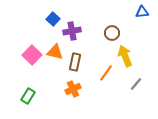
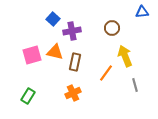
brown circle: moved 5 px up
pink square: rotated 30 degrees clockwise
gray line: moved 1 px left, 1 px down; rotated 56 degrees counterclockwise
orange cross: moved 4 px down
